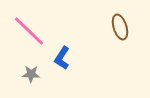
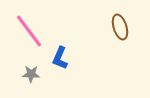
pink line: rotated 9 degrees clockwise
blue L-shape: moved 2 px left; rotated 10 degrees counterclockwise
